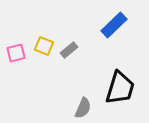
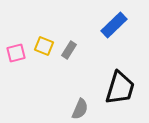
gray rectangle: rotated 18 degrees counterclockwise
gray semicircle: moved 3 px left, 1 px down
